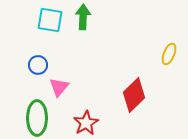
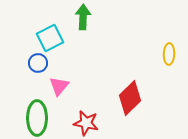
cyan square: moved 18 px down; rotated 36 degrees counterclockwise
yellow ellipse: rotated 20 degrees counterclockwise
blue circle: moved 2 px up
pink triangle: moved 1 px up
red diamond: moved 4 px left, 3 px down
red star: rotated 30 degrees counterclockwise
